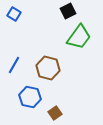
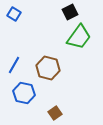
black square: moved 2 px right, 1 px down
blue hexagon: moved 6 px left, 4 px up
